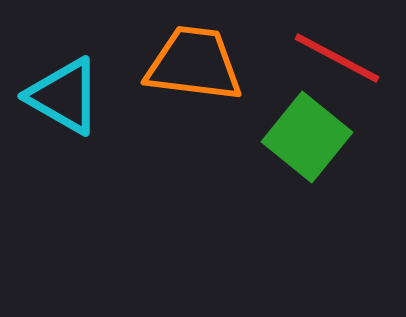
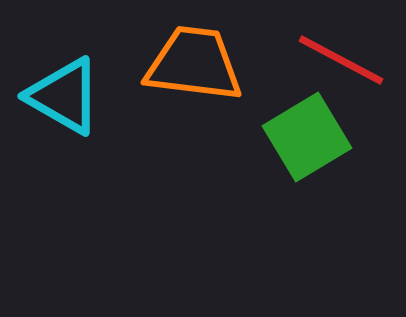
red line: moved 4 px right, 2 px down
green square: rotated 20 degrees clockwise
